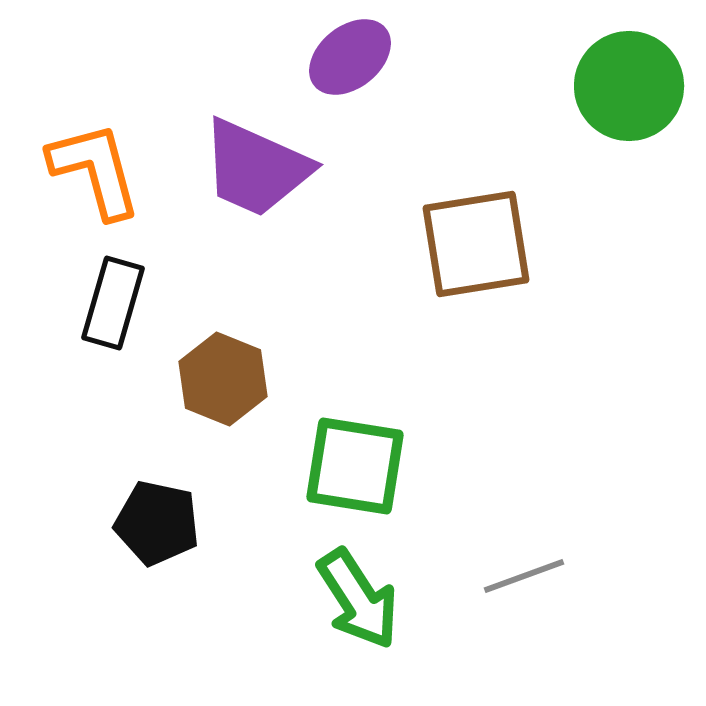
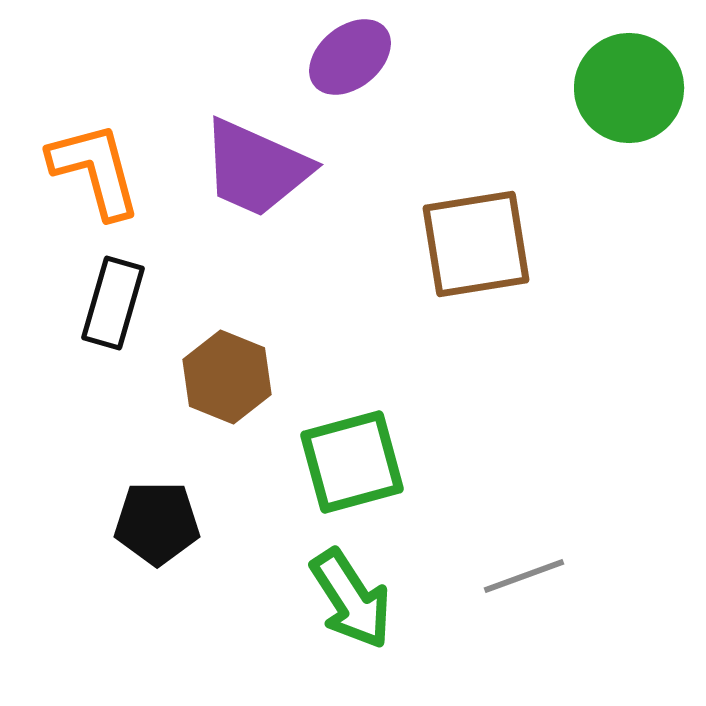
green circle: moved 2 px down
brown hexagon: moved 4 px right, 2 px up
green square: moved 3 px left, 4 px up; rotated 24 degrees counterclockwise
black pentagon: rotated 12 degrees counterclockwise
green arrow: moved 7 px left
